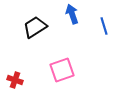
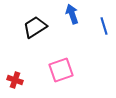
pink square: moved 1 px left
